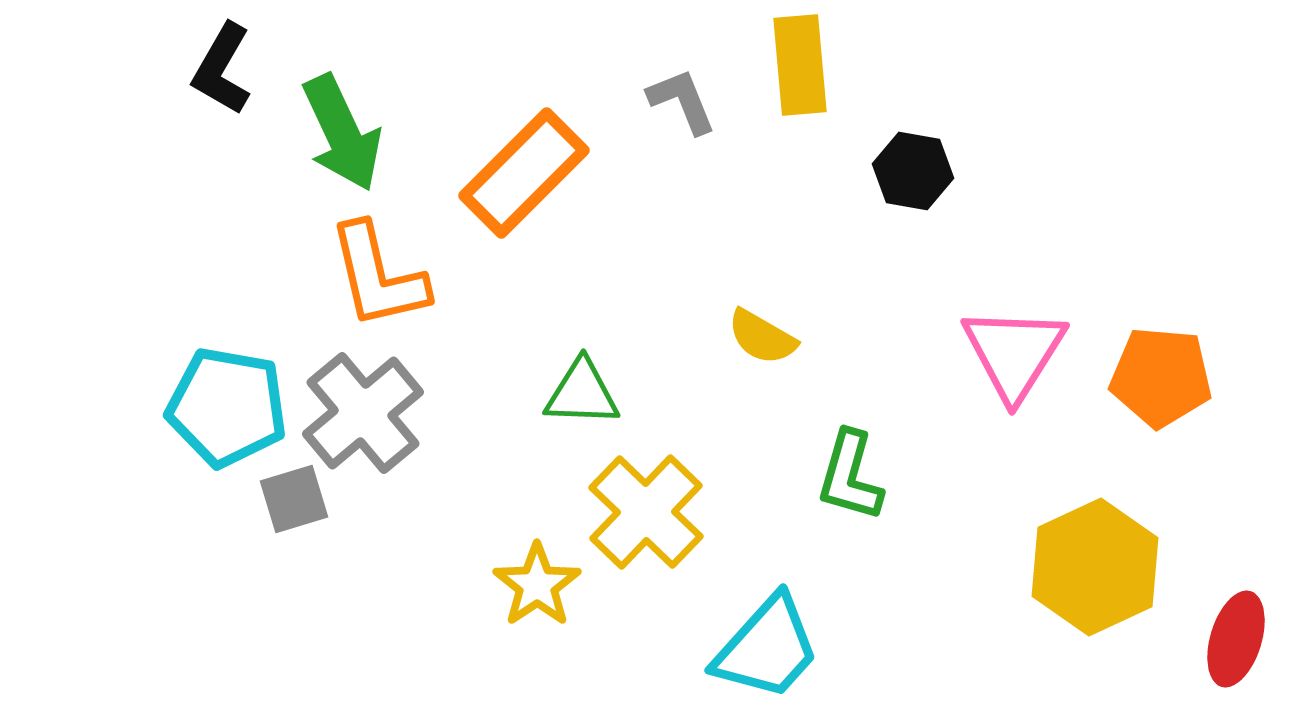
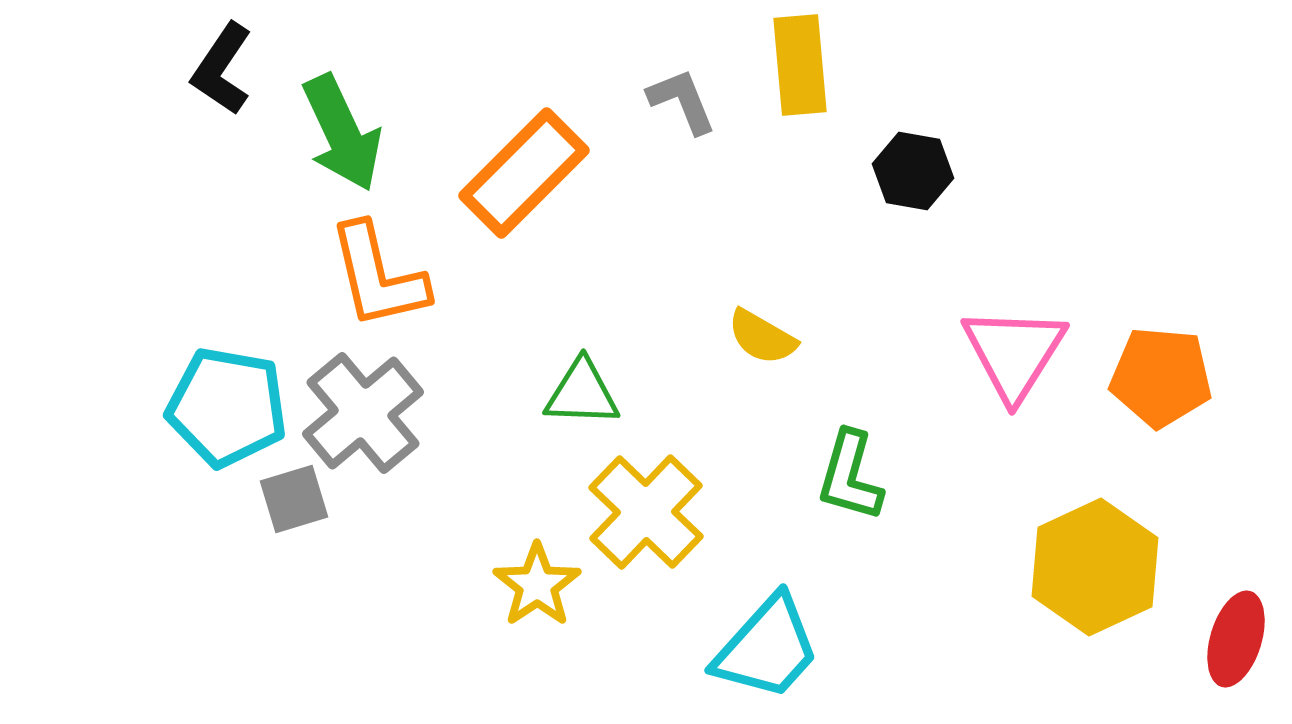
black L-shape: rotated 4 degrees clockwise
